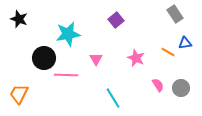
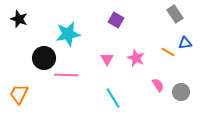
purple square: rotated 21 degrees counterclockwise
pink triangle: moved 11 px right
gray circle: moved 4 px down
